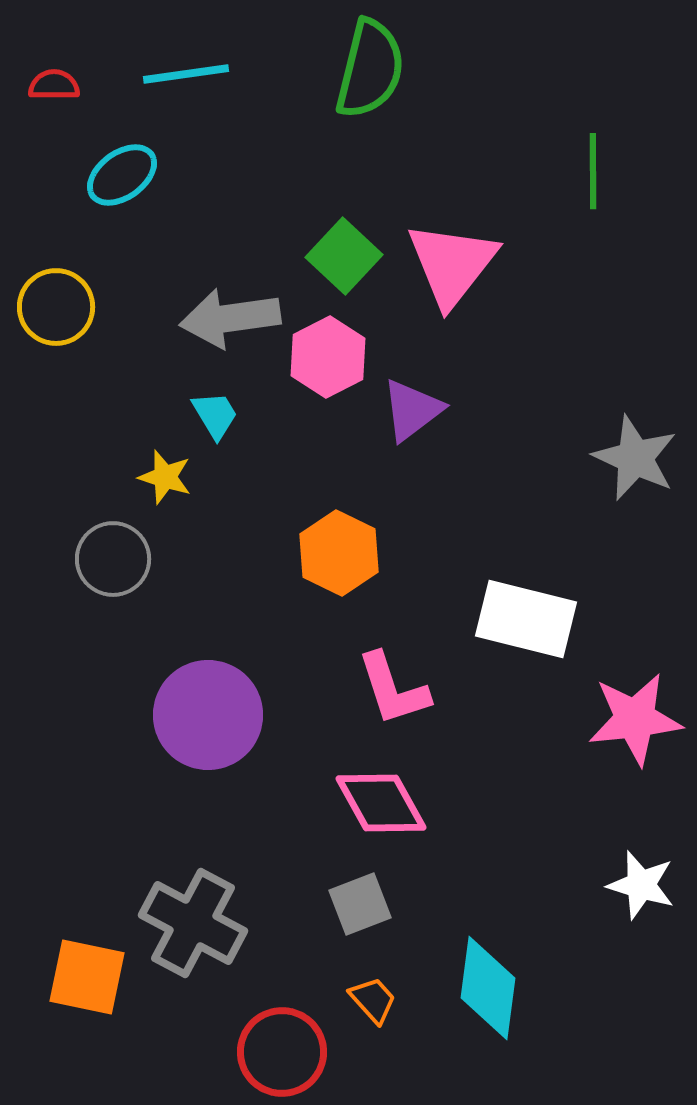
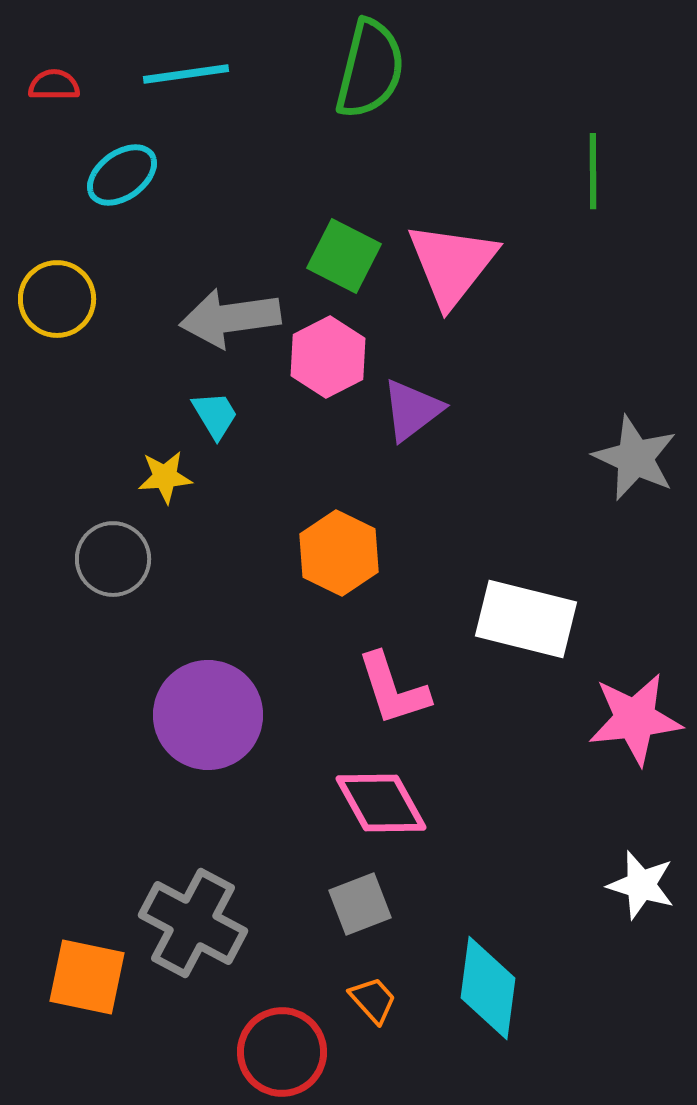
green square: rotated 16 degrees counterclockwise
yellow circle: moved 1 px right, 8 px up
yellow star: rotated 22 degrees counterclockwise
